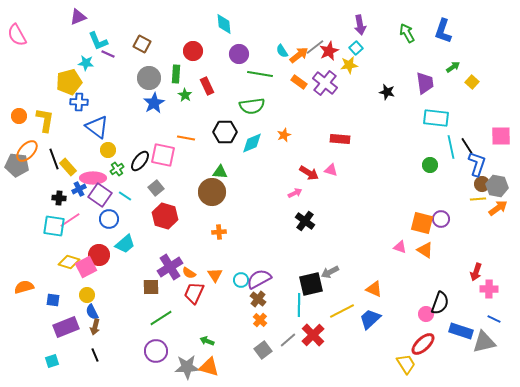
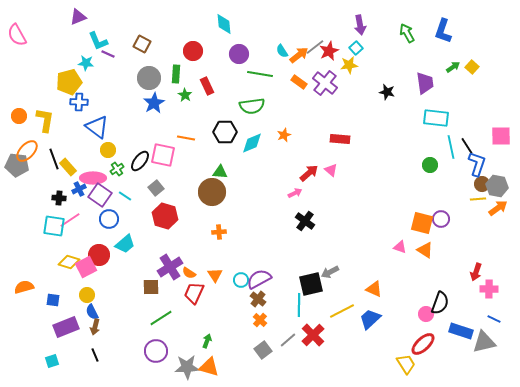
yellow square at (472, 82): moved 15 px up
pink triangle at (331, 170): rotated 24 degrees clockwise
red arrow at (309, 173): rotated 72 degrees counterclockwise
green arrow at (207, 341): rotated 88 degrees clockwise
